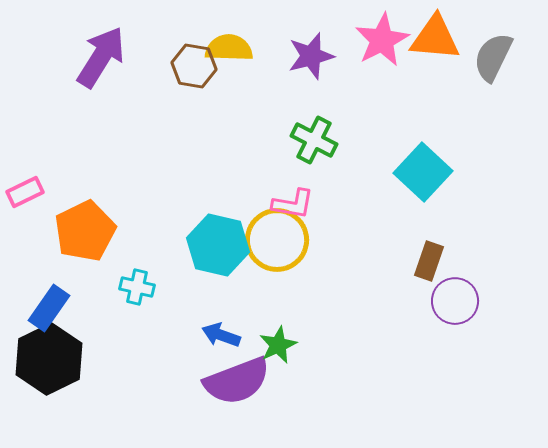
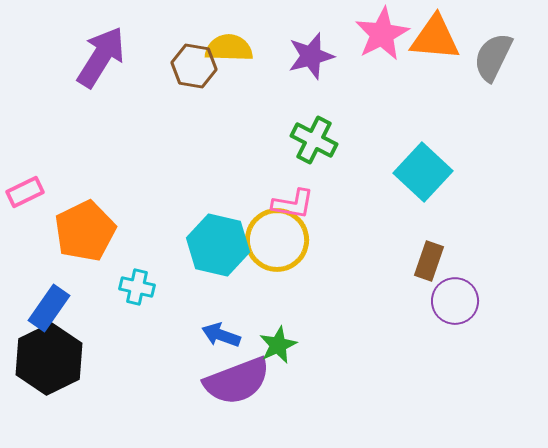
pink star: moved 6 px up
